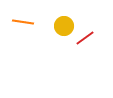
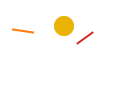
orange line: moved 9 px down
